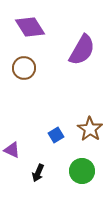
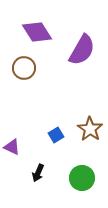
purple diamond: moved 7 px right, 5 px down
purple triangle: moved 3 px up
green circle: moved 7 px down
